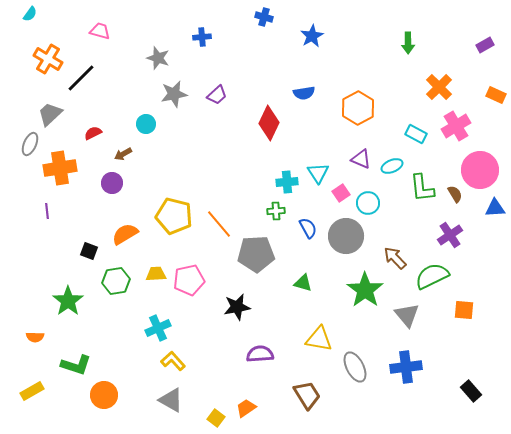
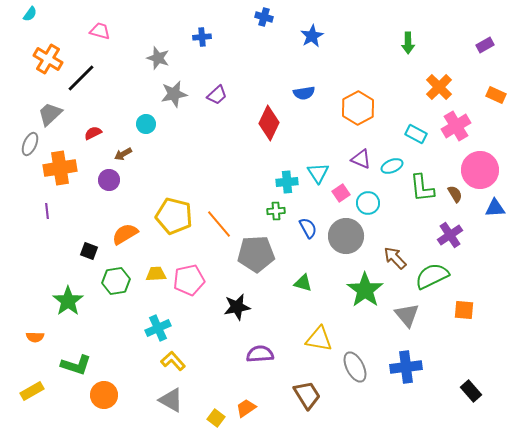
purple circle at (112, 183): moved 3 px left, 3 px up
